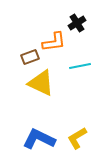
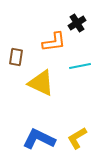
brown rectangle: moved 14 px left; rotated 60 degrees counterclockwise
